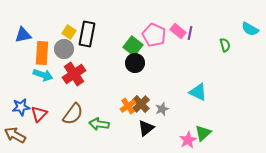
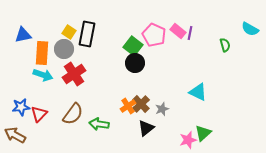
pink star: rotated 12 degrees clockwise
